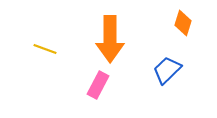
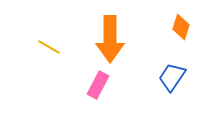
orange diamond: moved 2 px left, 4 px down
yellow line: moved 4 px right, 2 px up; rotated 10 degrees clockwise
blue trapezoid: moved 5 px right, 7 px down; rotated 12 degrees counterclockwise
